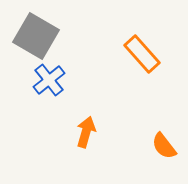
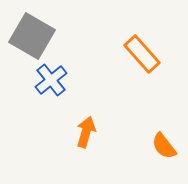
gray square: moved 4 px left
blue cross: moved 2 px right
